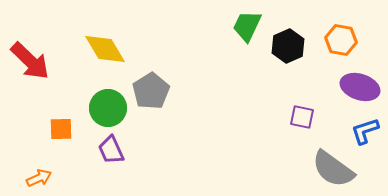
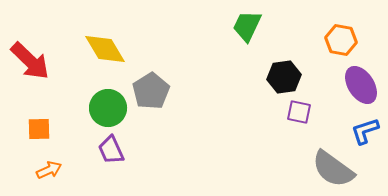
black hexagon: moved 4 px left, 31 px down; rotated 16 degrees clockwise
purple ellipse: moved 1 px right, 2 px up; rotated 39 degrees clockwise
purple square: moved 3 px left, 5 px up
orange square: moved 22 px left
orange arrow: moved 10 px right, 8 px up
